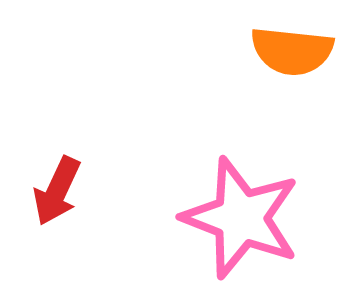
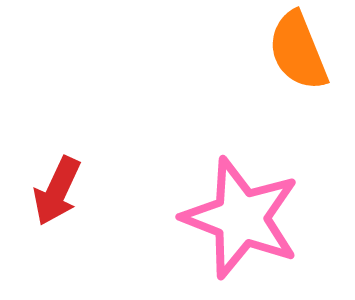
orange semicircle: moved 6 px right; rotated 62 degrees clockwise
